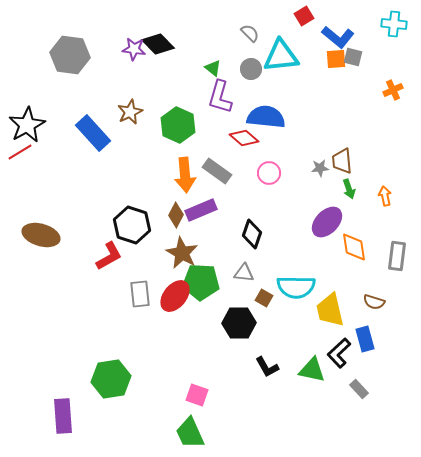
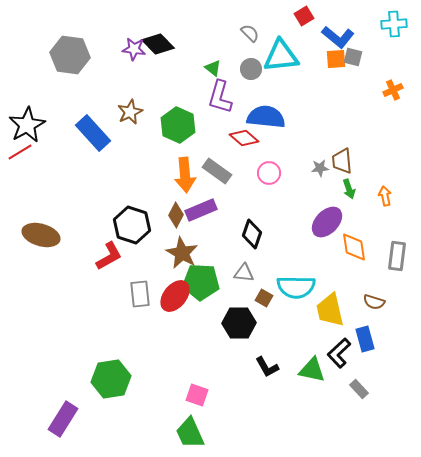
cyan cross at (394, 24): rotated 10 degrees counterclockwise
purple rectangle at (63, 416): moved 3 px down; rotated 36 degrees clockwise
